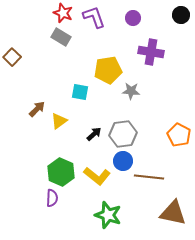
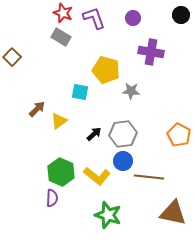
purple L-shape: moved 1 px down
yellow pentagon: moved 2 px left; rotated 24 degrees clockwise
